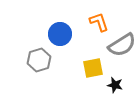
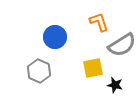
blue circle: moved 5 px left, 3 px down
gray hexagon: moved 11 px down; rotated 20 degrees counterclockwise
